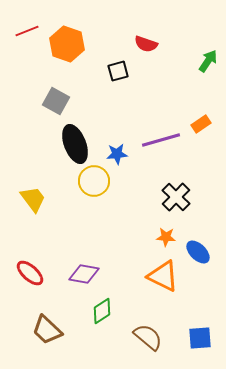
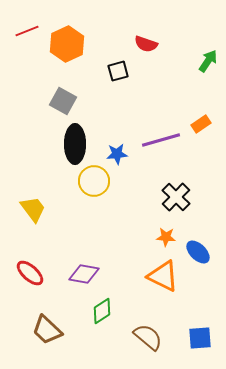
orange hexagon: rotated 16 degrees clockwise
gray square: moved 7 px right
black ellipse: rotated 21 degrees clockwise
yellow trapezoid: moved 10 px down
